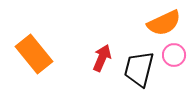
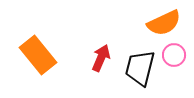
orange rectangle: moved 4 px right, 1 px down
red arrow: moved 1 px left
black trapezoid: moved 1 px right, 1 px up
